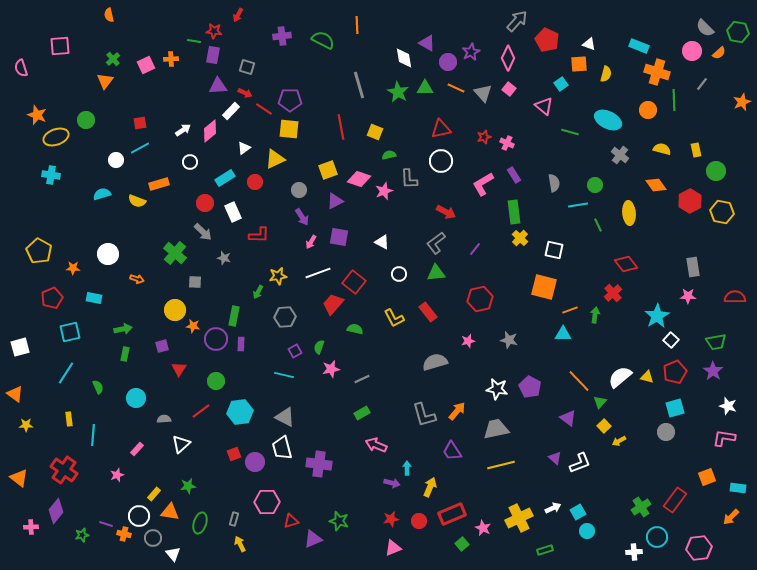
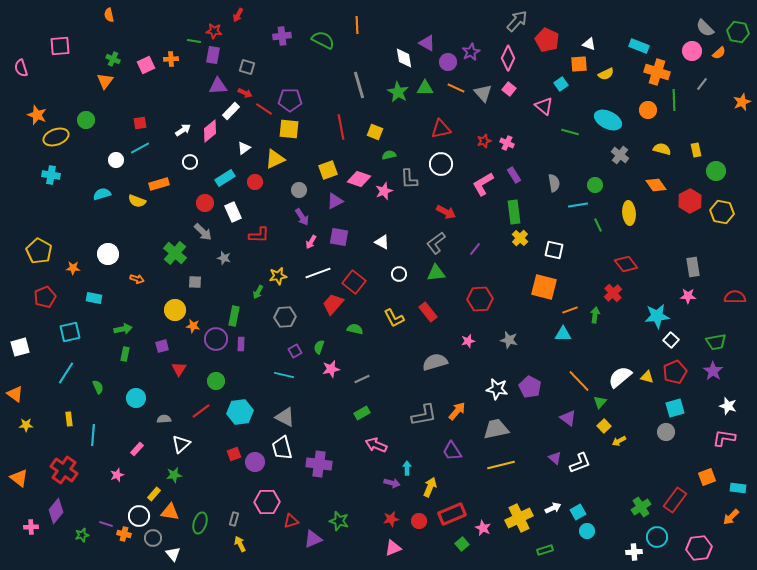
green cross at (113, 59): rotated 24 degrees counterclockwise
yellow semicircle at (606, 74): rotated 49 degrees clockwise
red star at (484, 137): moved 4 px down
white circle at (441, 161): moved 3 px down
red pentagon at (52, 298): moved 7 px left, 1 px up
red hexagon at (480, 299): rotated 10 degrees clockwise
cyan star at (657, 316): rotated 25 degrees clockwise
gray L-shape at (424, 415): rotated 84 degrees counterclockwise
green star at (188, 486): moved 14 px left, 11 px up
